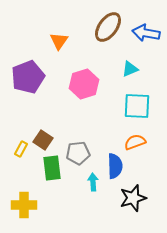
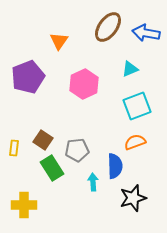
pink hexagon: rotated 8 degrees counterclockwise
cyan square: rotated 24 degrees counterclockwise
yellow rectangle: moved 7 px left, 1 px up; rotated 21 degrees counterclockwise
gray pentagon: moved 1 px left, 3 px up
green rectangle: rotated 25 degrees counterclockwise
